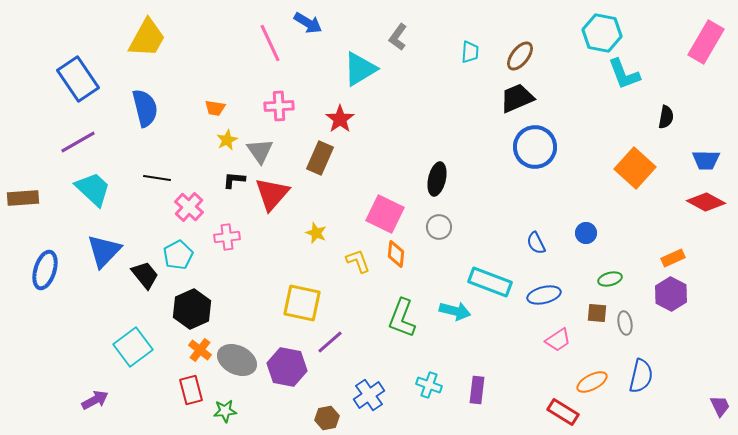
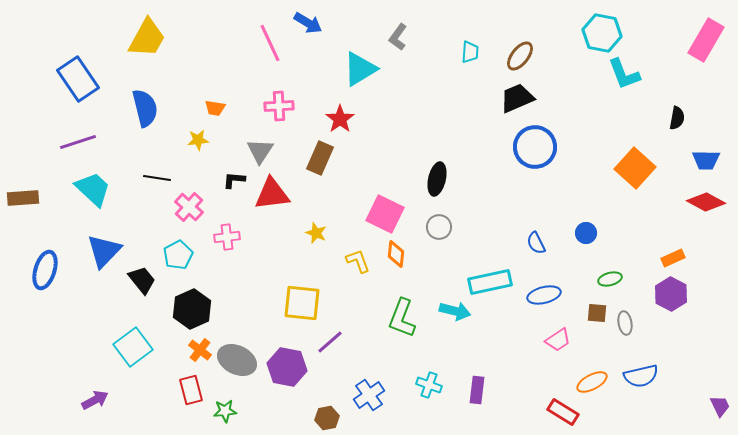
pink rectangle at (706, 42): moved 2 px up
black semicircle at (666, 117): moved 11 px right, 1 px down
yellow star at (227, 140): moved 29 px left; rotated 20 degrees clockwise
purple line at (78, 142): rotated 12 degrees clockwise
gray triangle at (260, 151): rotated 8 degrees clockwise
red triangle at (272, 194): rotated 42 degrees clockwise
black trapezoid at (145, 275): moved 3 px left, 5 px down
cyan rectangle at (490, 282): rotated 33 degrees counterclockwise
yellow square at (302, 303): rotated 6 degrees counterclockwise
blue semicircle at (641, 376): rotated 64 degrees clockwise
